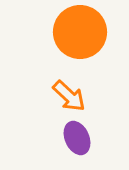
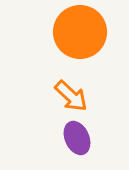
orange arrow: moved 2 px right
